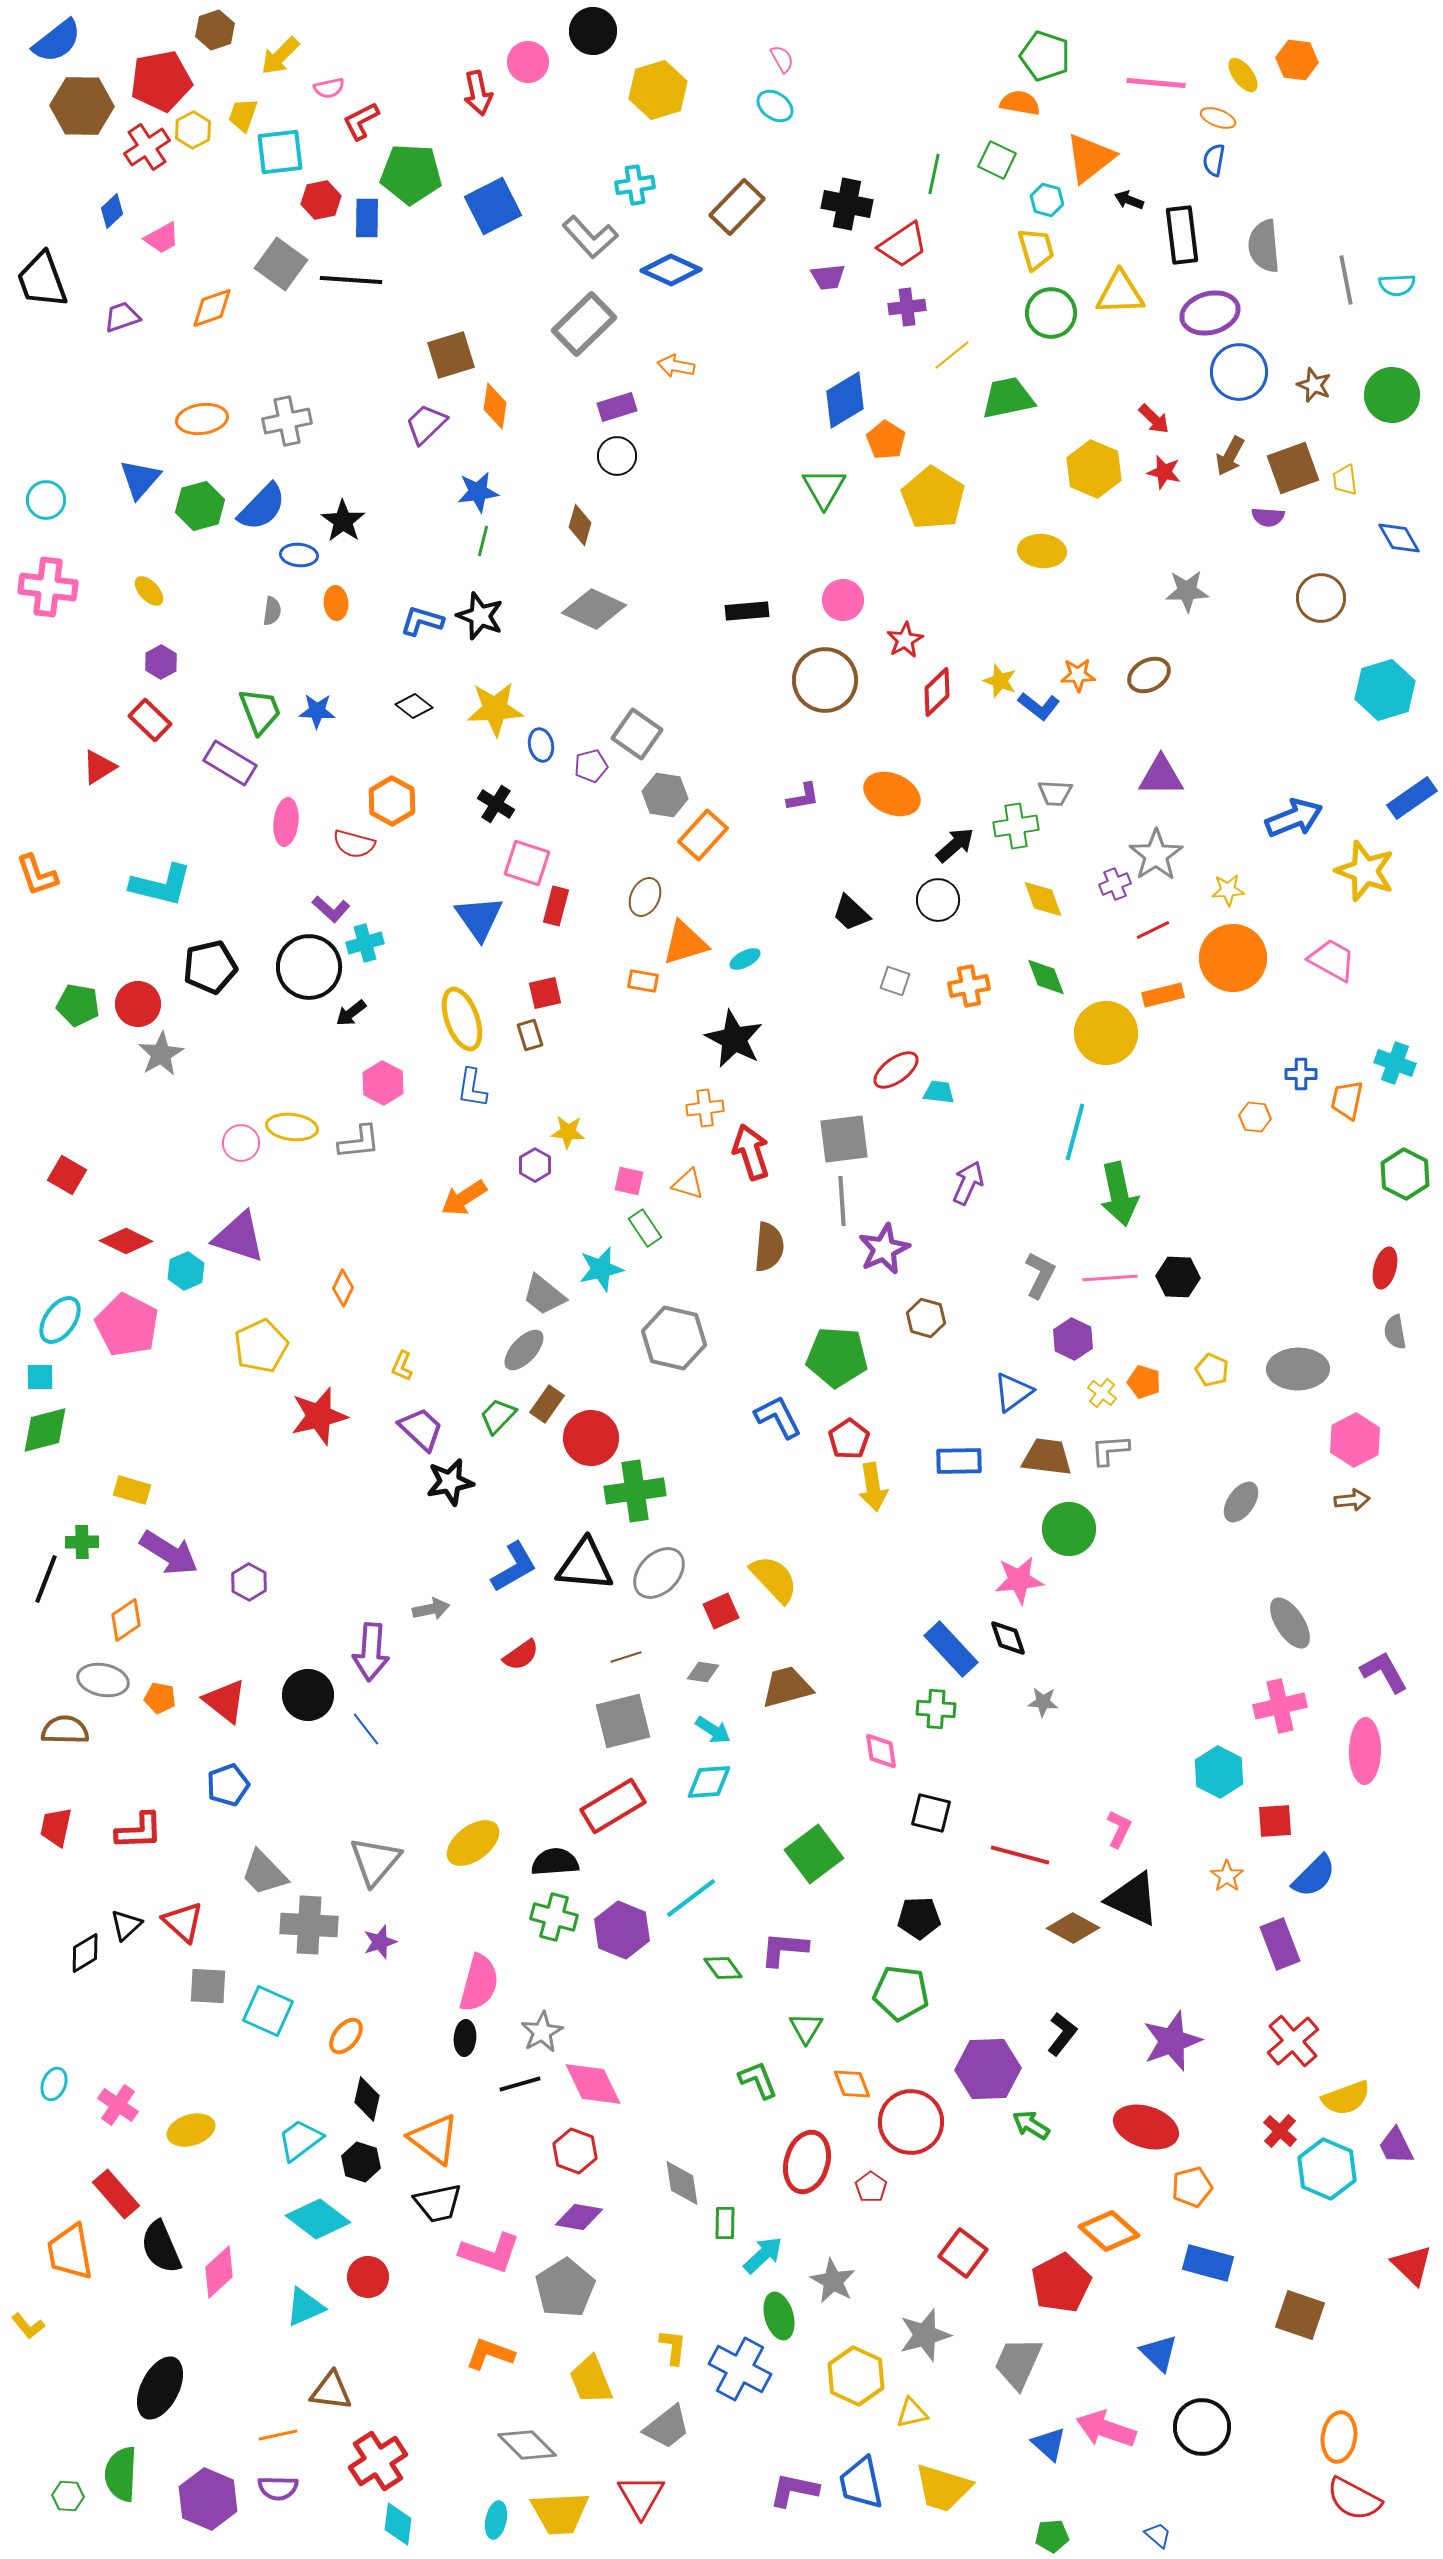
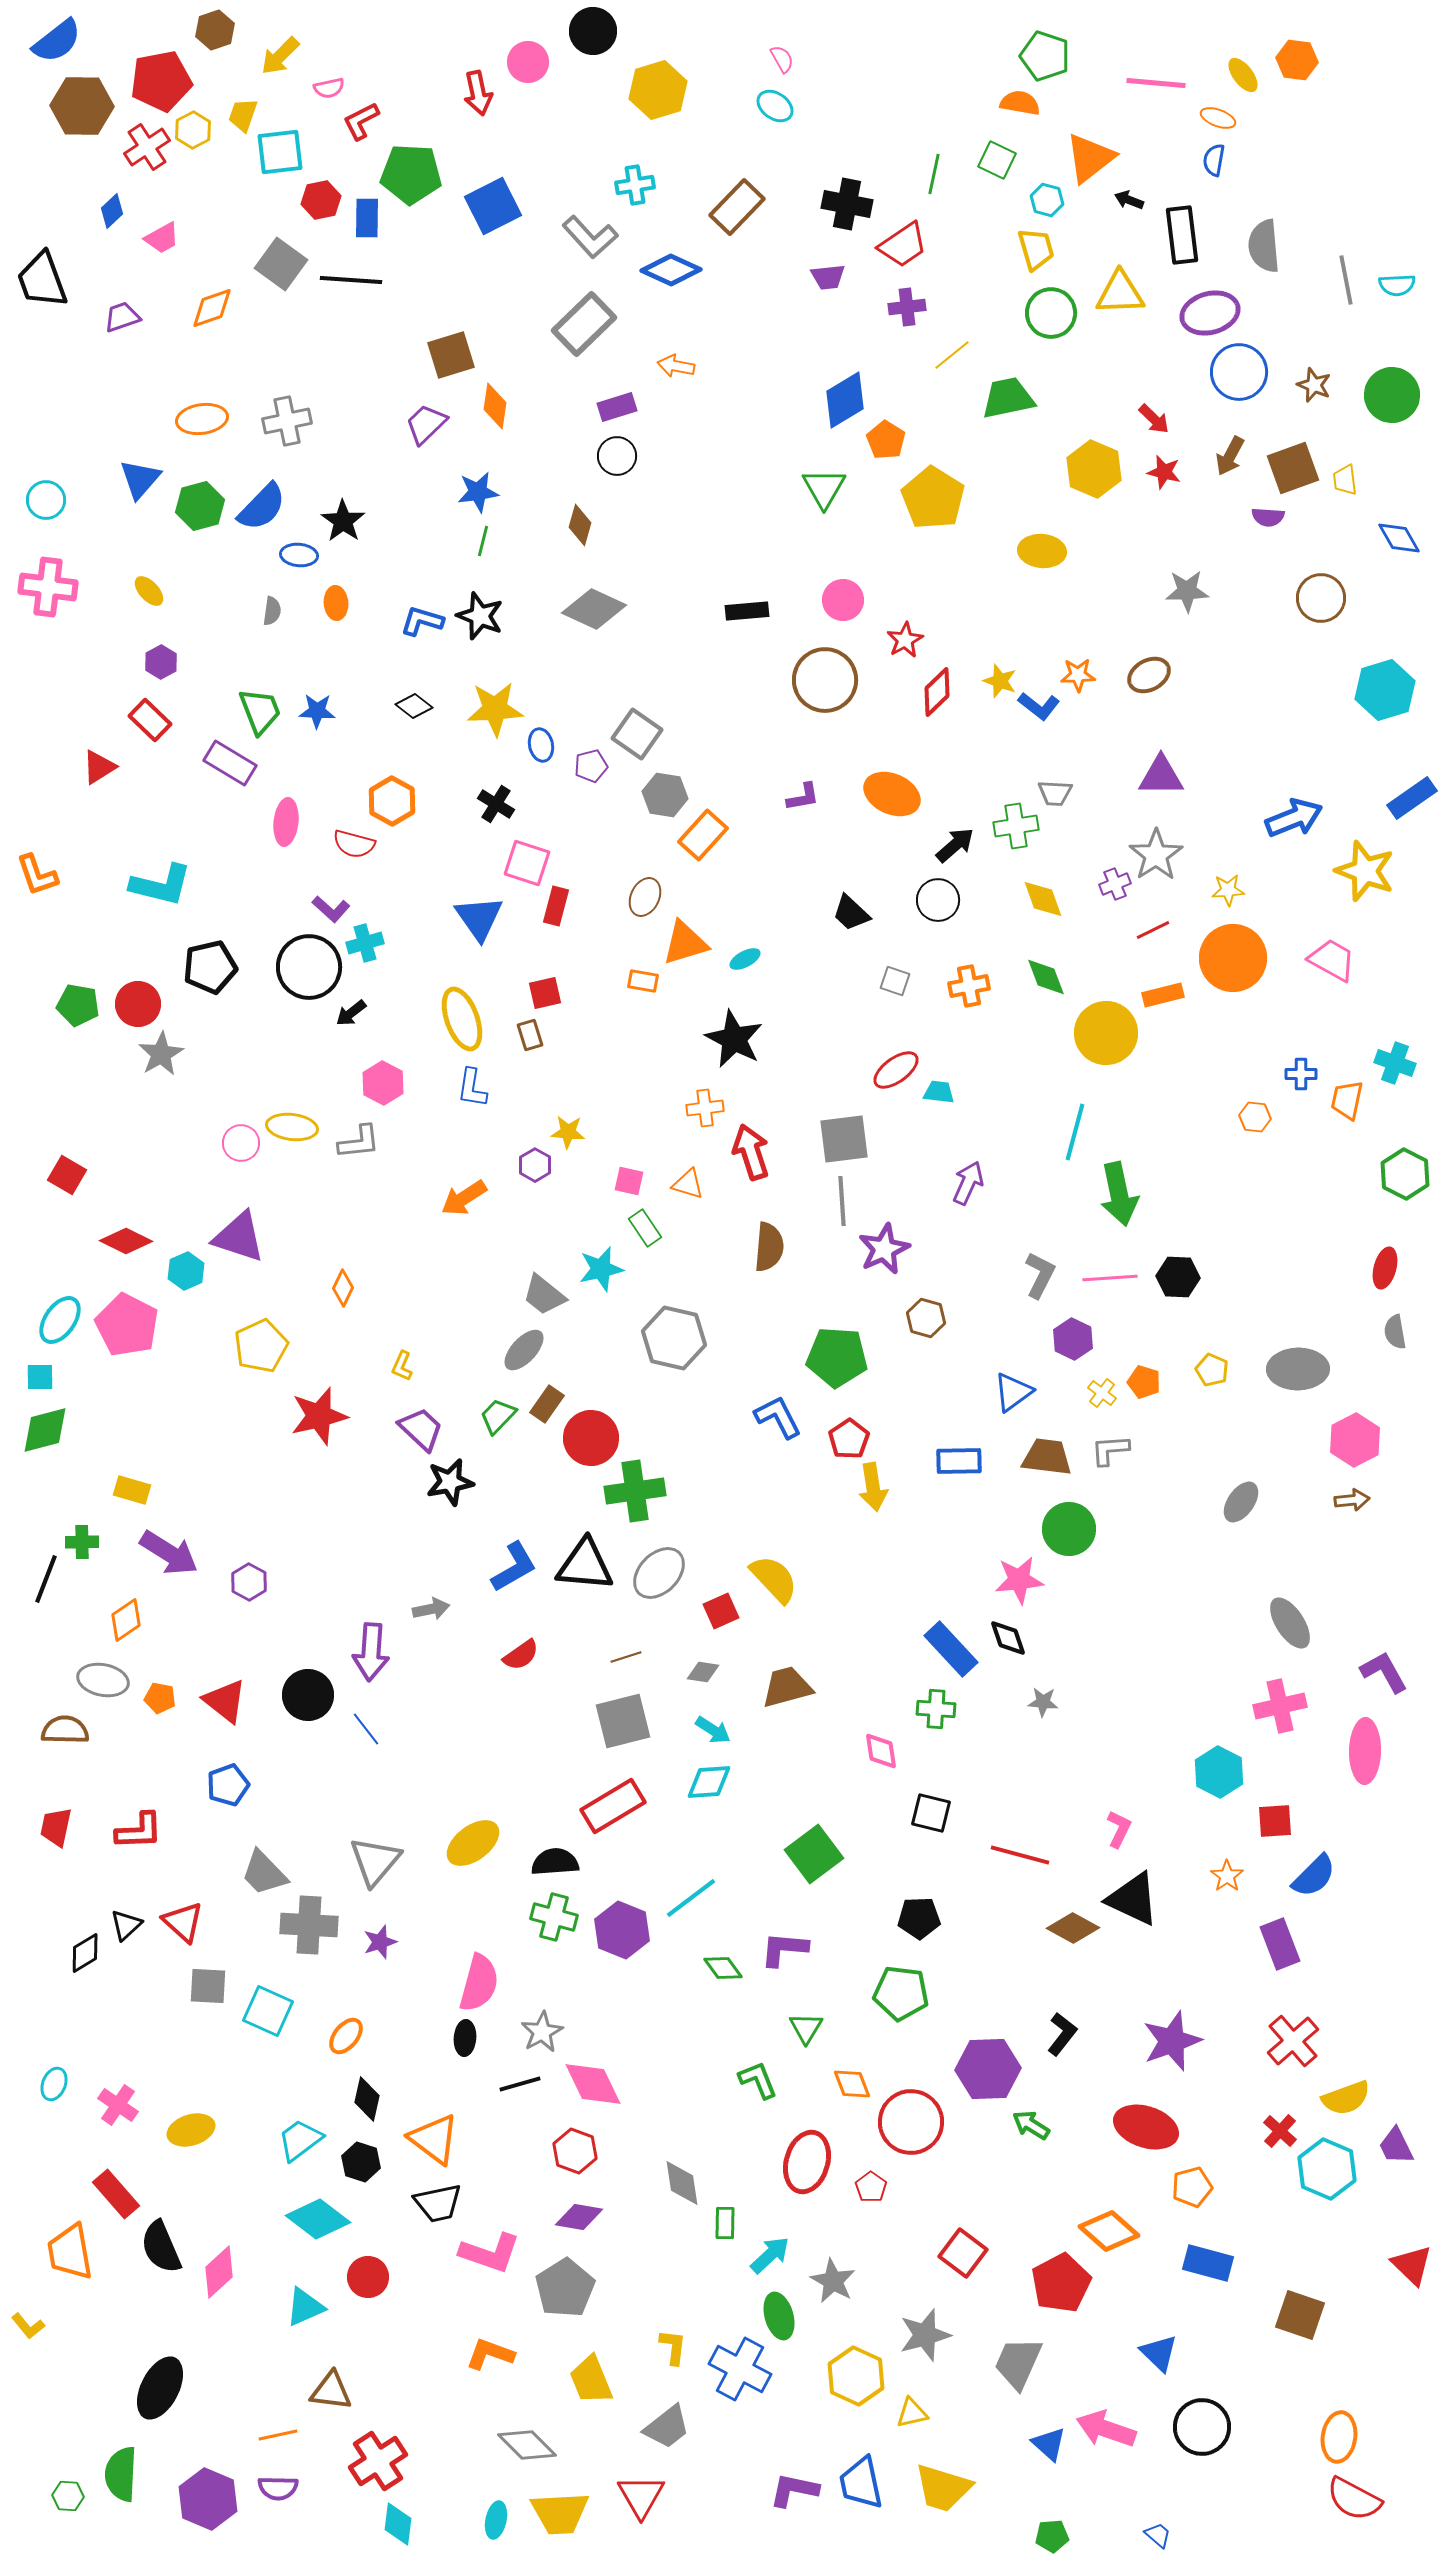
cyan arrow at (763, 2255): moved 7 px right
